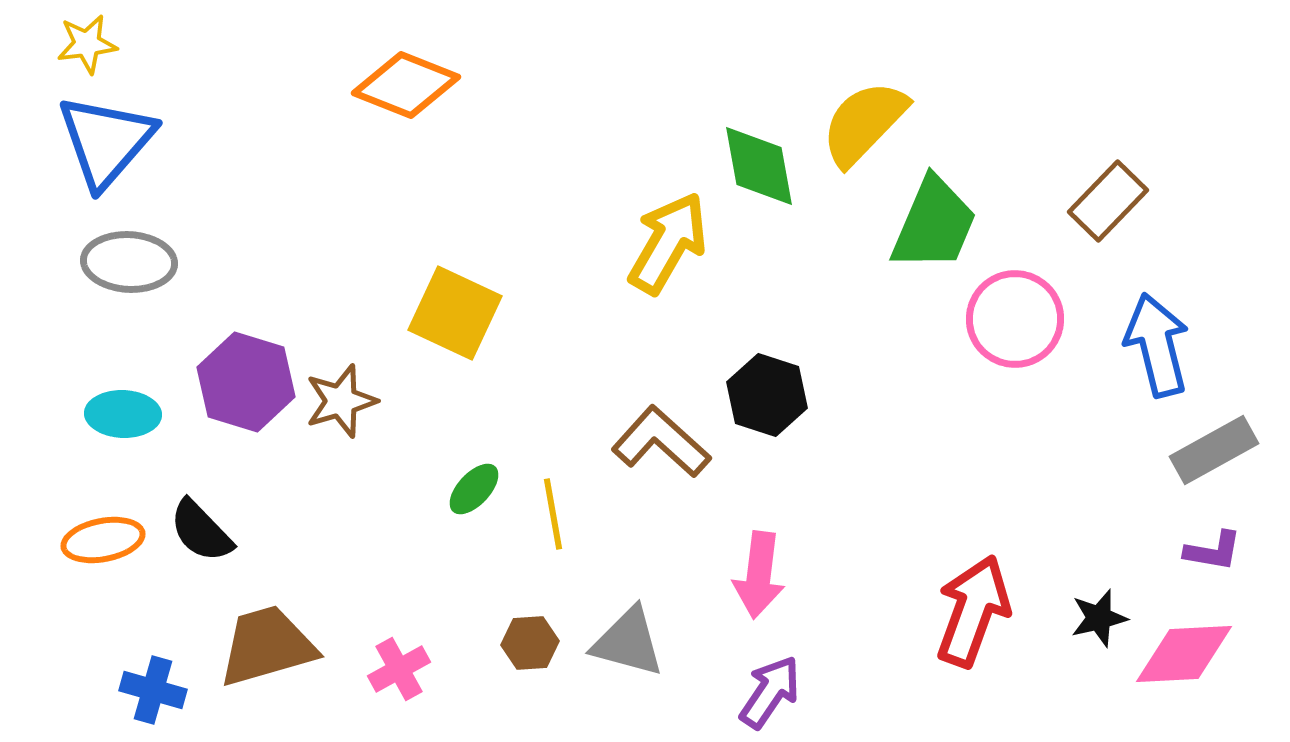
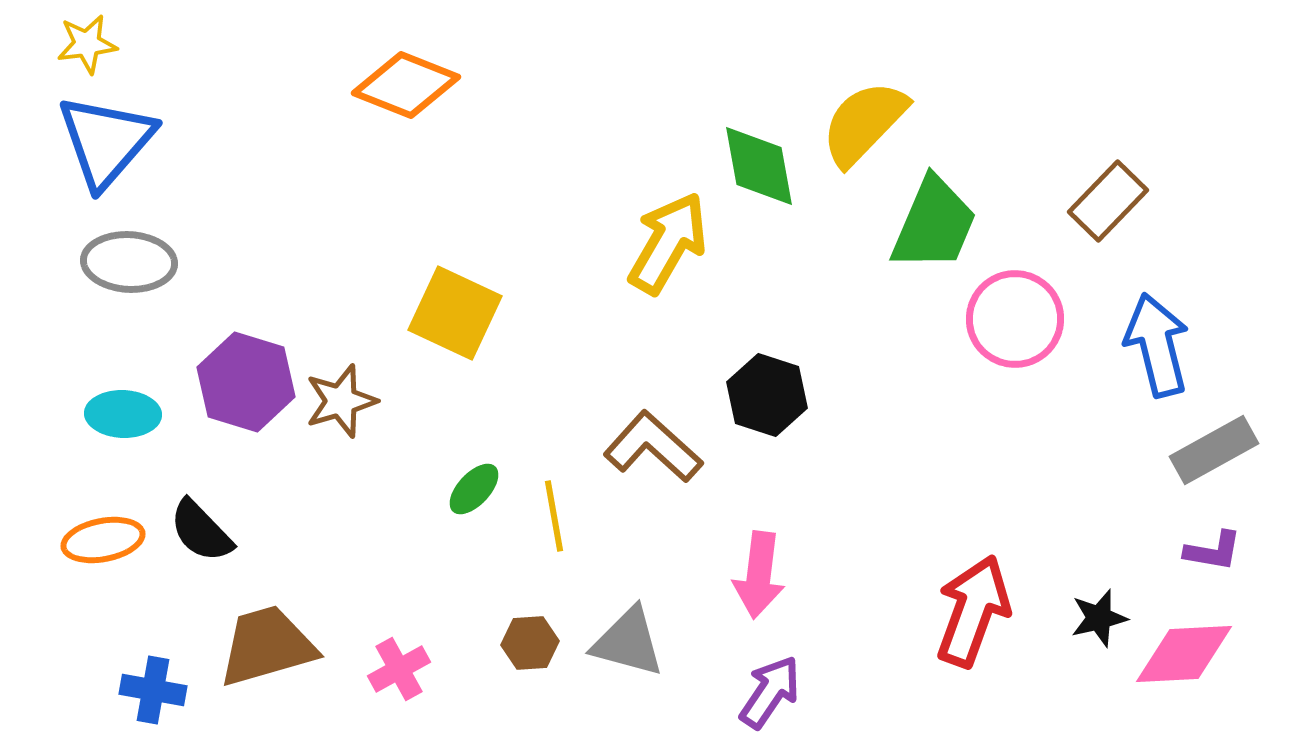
brown L-shape: moved 8 px left, 5 px down
yellow line: moved 1 px right, 2 px down
blue cross: rotated 6 degrees counterclockwise
